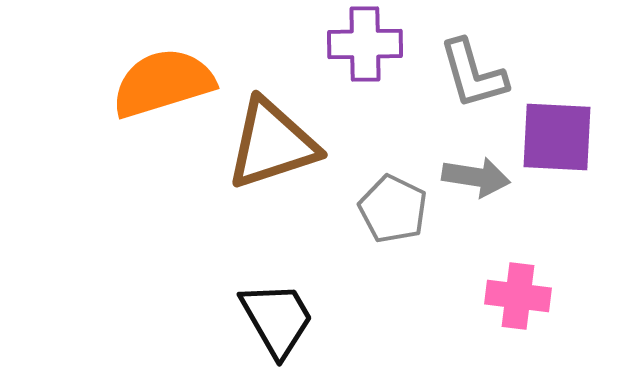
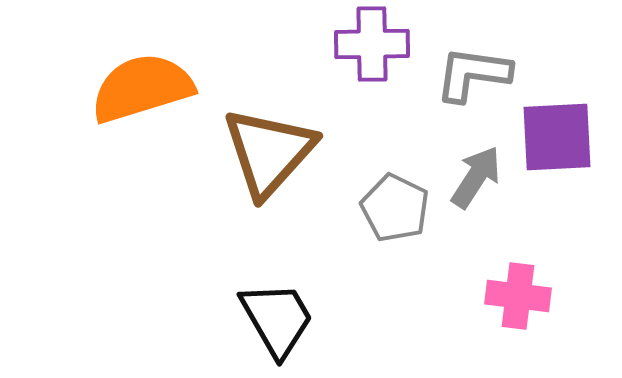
purple cross: moved 7 px right
gray L-shape: rotated 114 degrees clockwise
orange semicircle: moved 21 px left, 5 px down
purple square: rotated 6 degrees counterclockwise
brown triangle: moved 3 px left, 8 px down; rotated 30 degrees counterclockwise
gray arrow: rotated 66 degrees counterclockwise
gray pentagon: moved 2 px right, 1 px up
